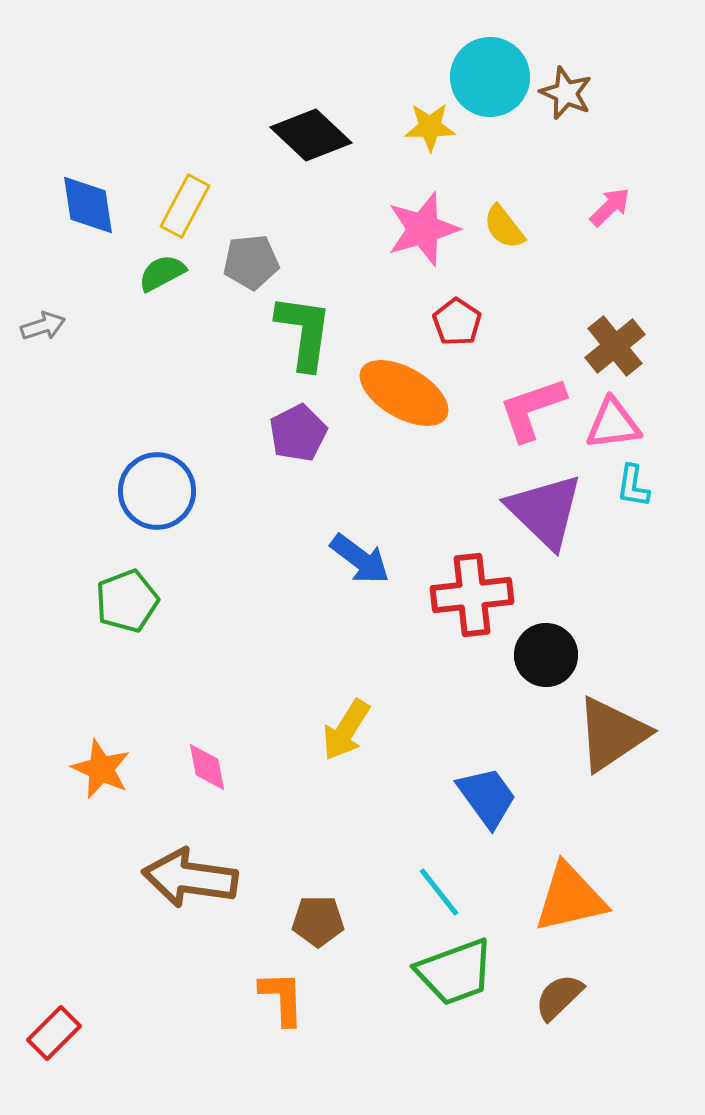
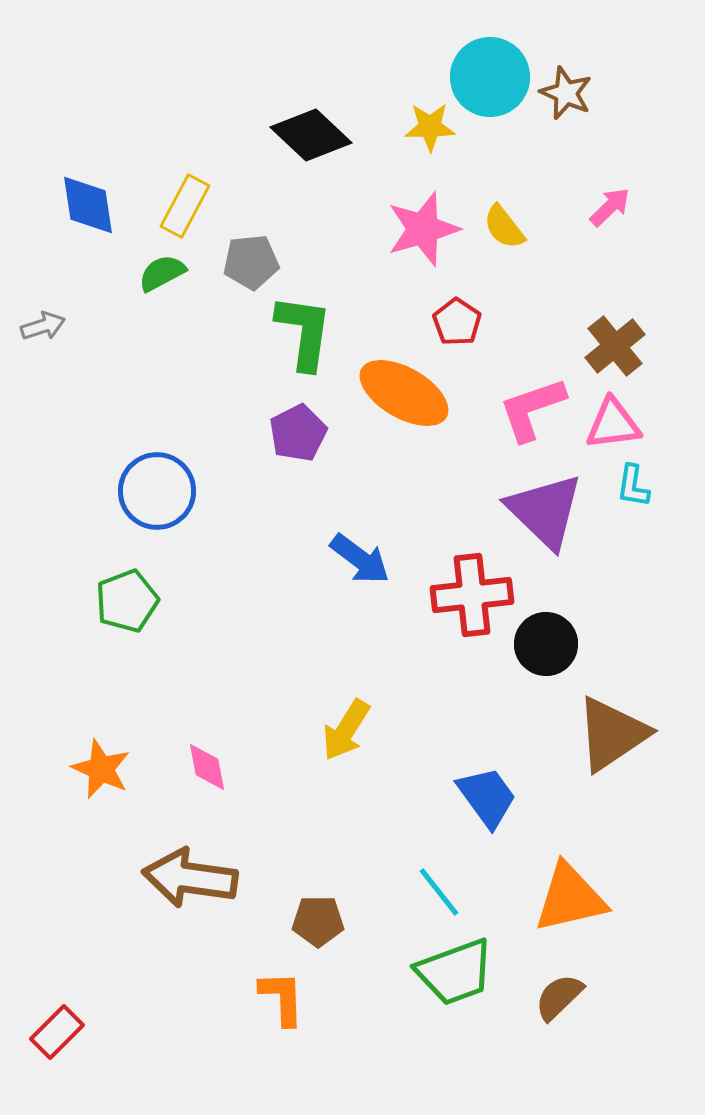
black circle: moved 11 px up
red rectangle: moved 3 px right, 1 px up
